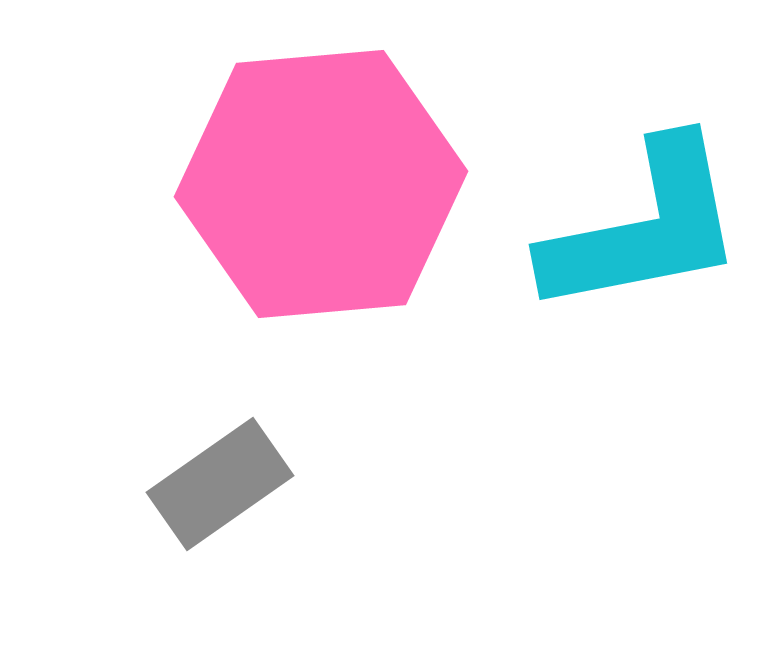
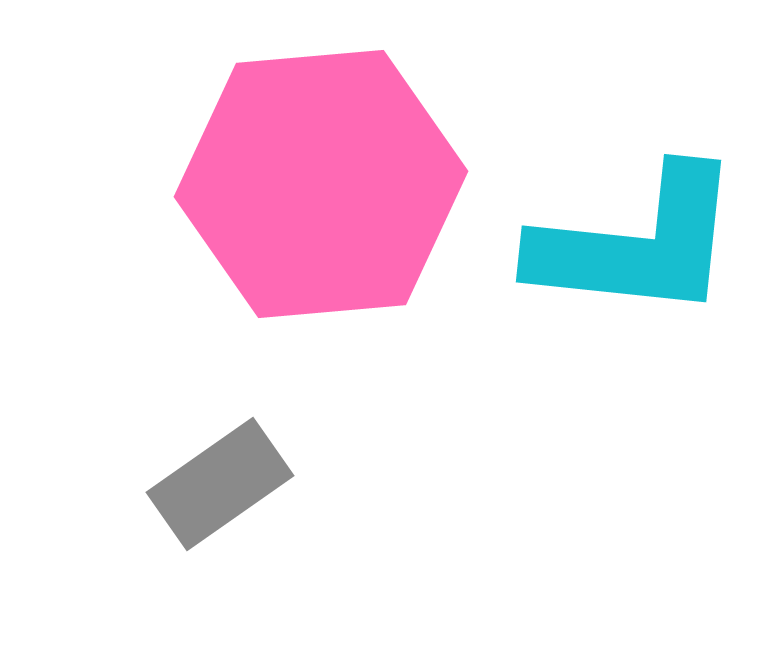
cyan L-shape: moved 7 px left, 16 px down; rotated 17 degrees clockwise
